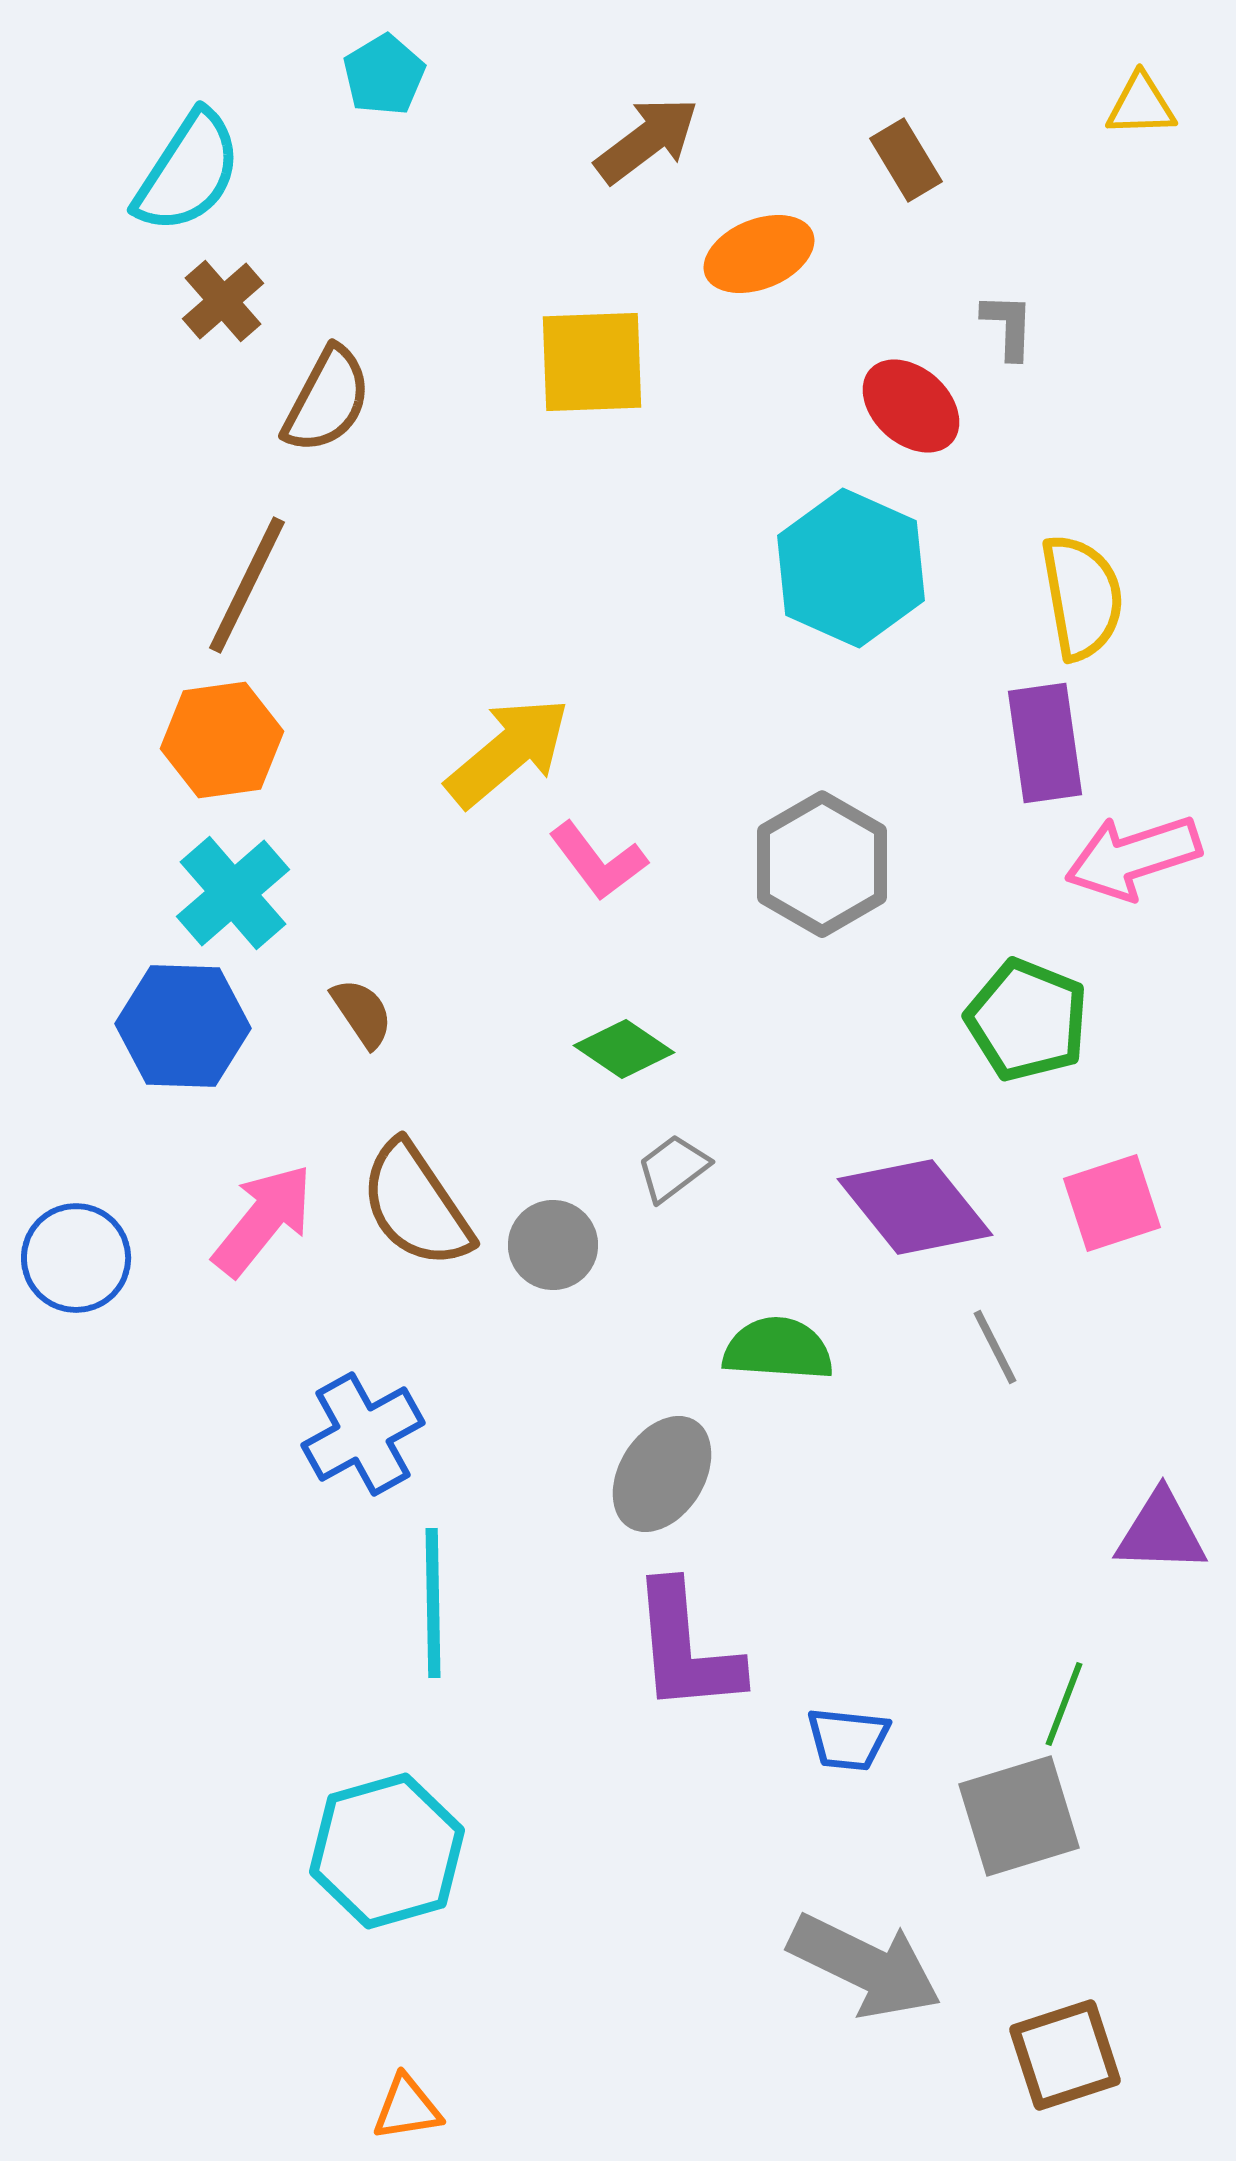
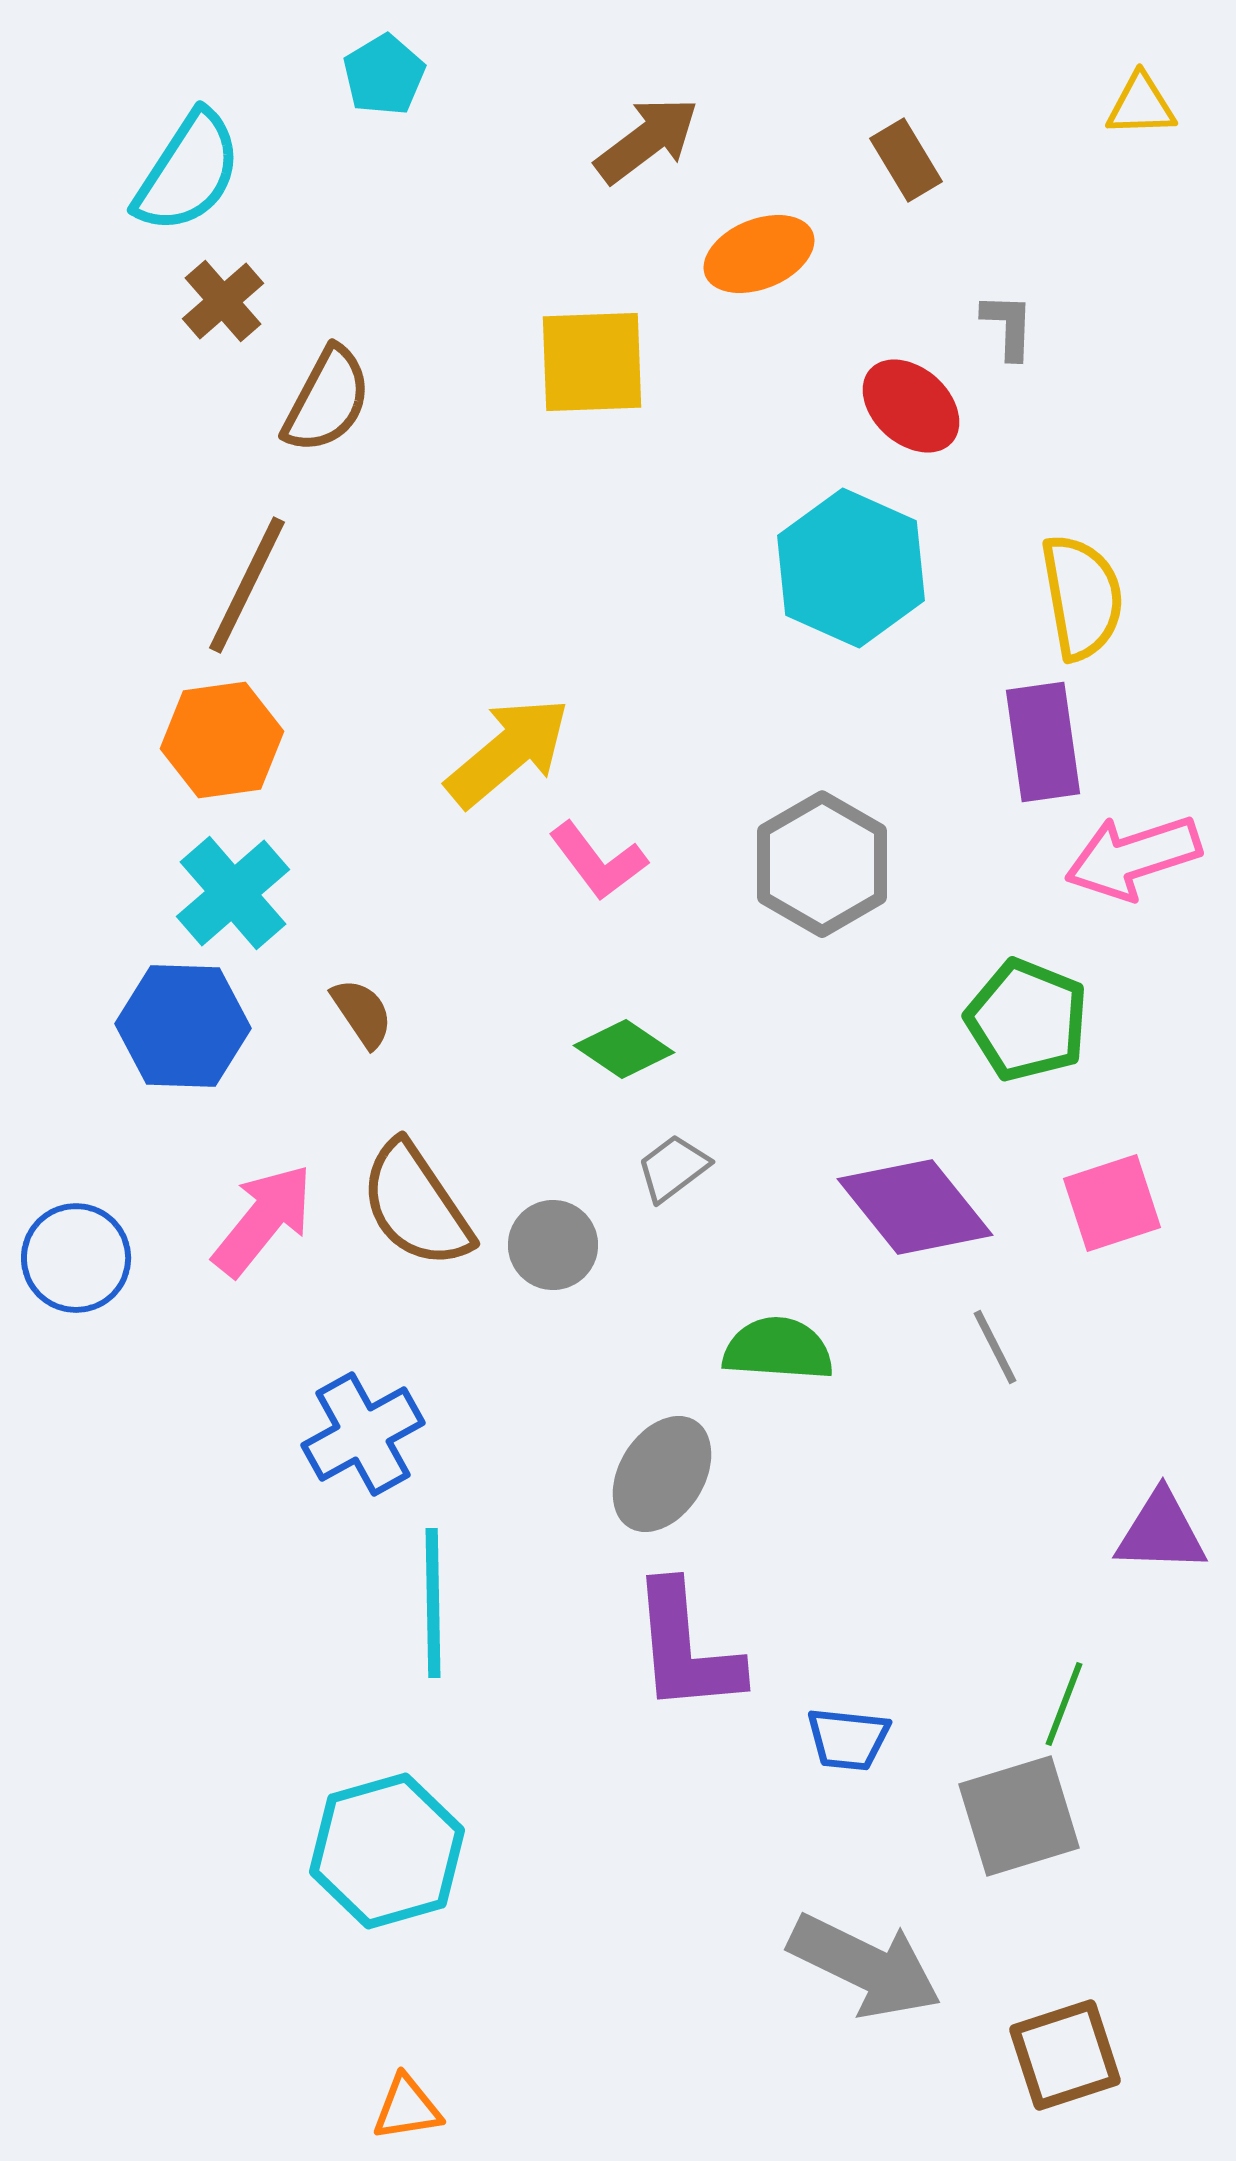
purple rectangle at (1045, 743): moved 2 px left, 1 px up
